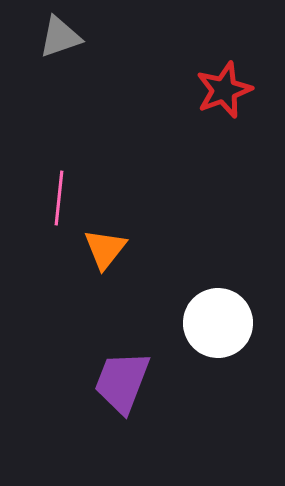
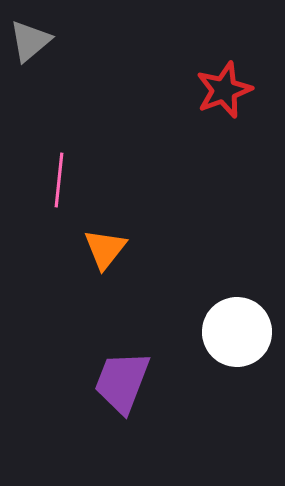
gray triangle: moved 30 px left, 4 px down; rotated 21 degrees counterclockwise
pink line: moved 18 px up
white circle: moved 19 px right, 9 px down
